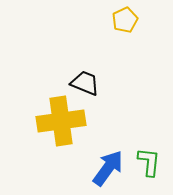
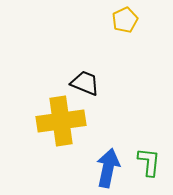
blue arrow: rotated 24 degrees counterclockwise
